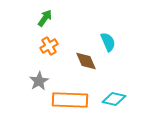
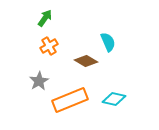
brown diamond: rotated 35 degrees counterclockwise
orange rectangle: rotated 24 degrees counterclockwise
